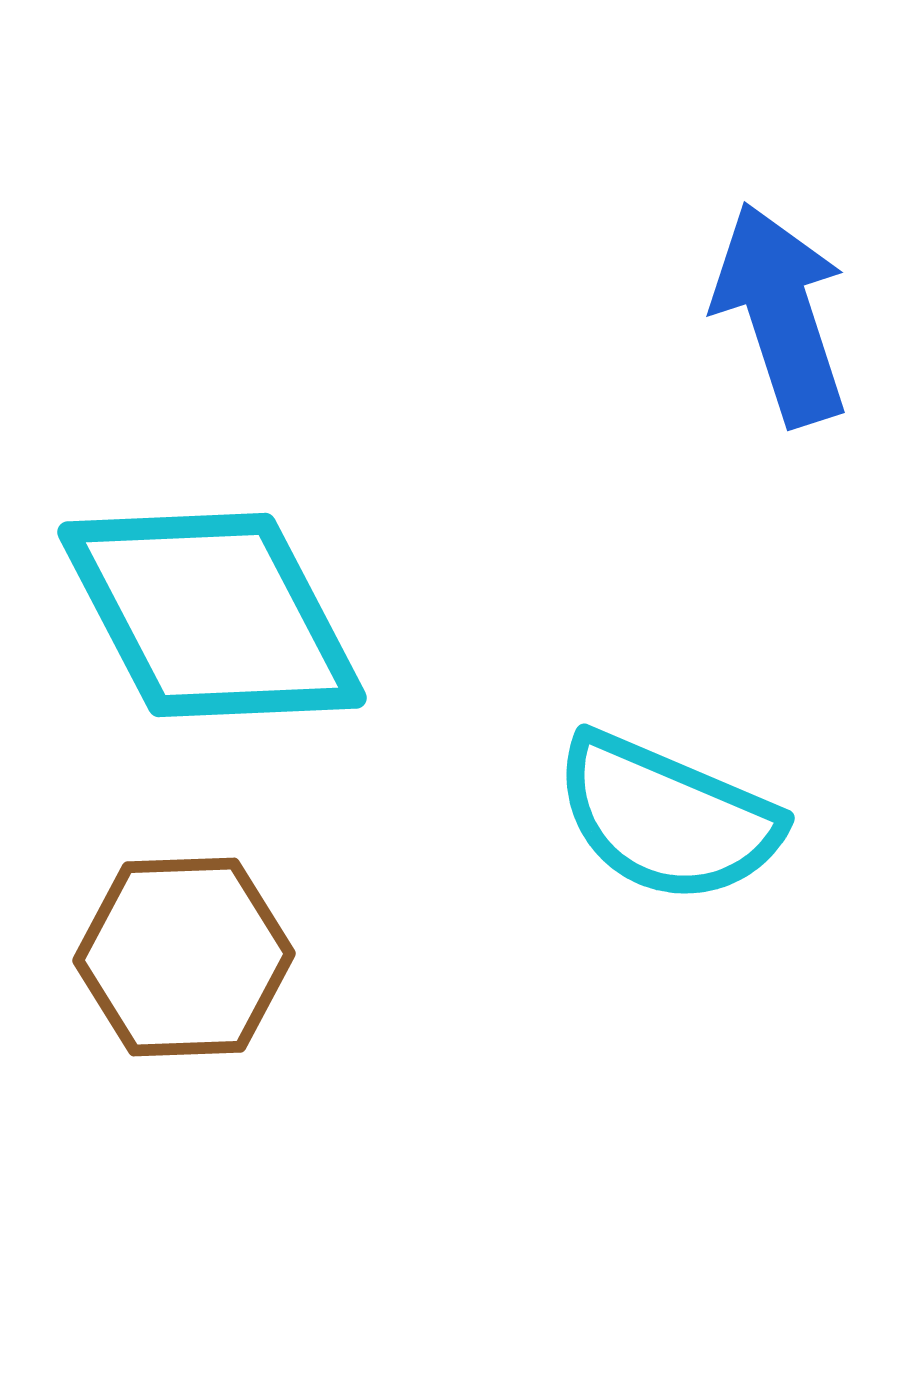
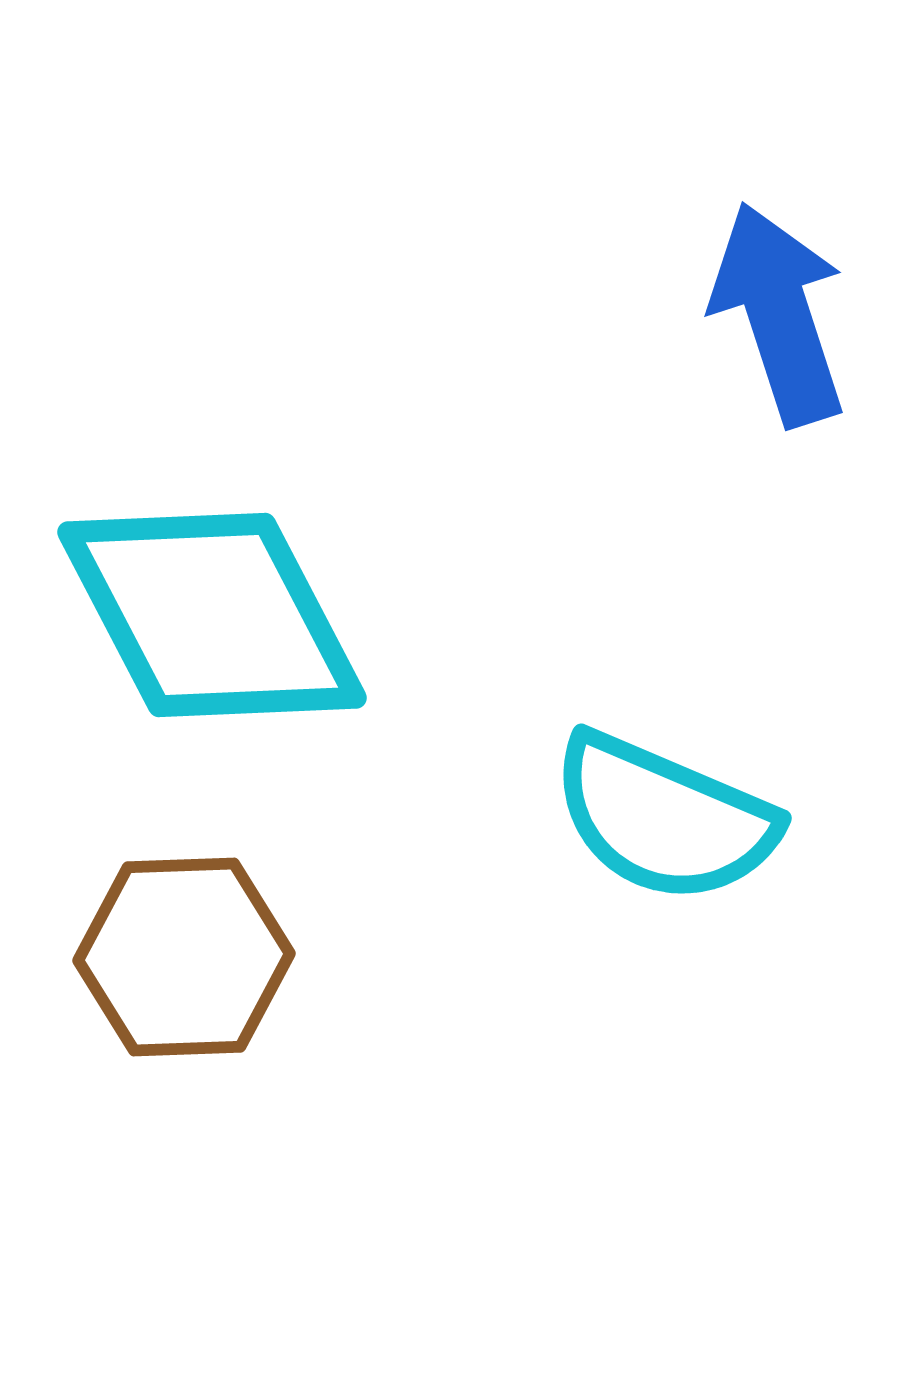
blue arrow: moved 2 px left
cyan semicircle: moved 3 px left
